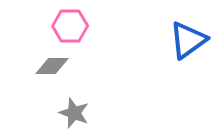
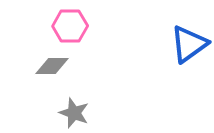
blue triangle: moved 1 px right, 4 px down
